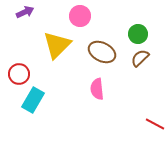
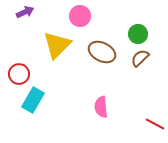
pink semicircle: moved 4 px right, 18 px down
